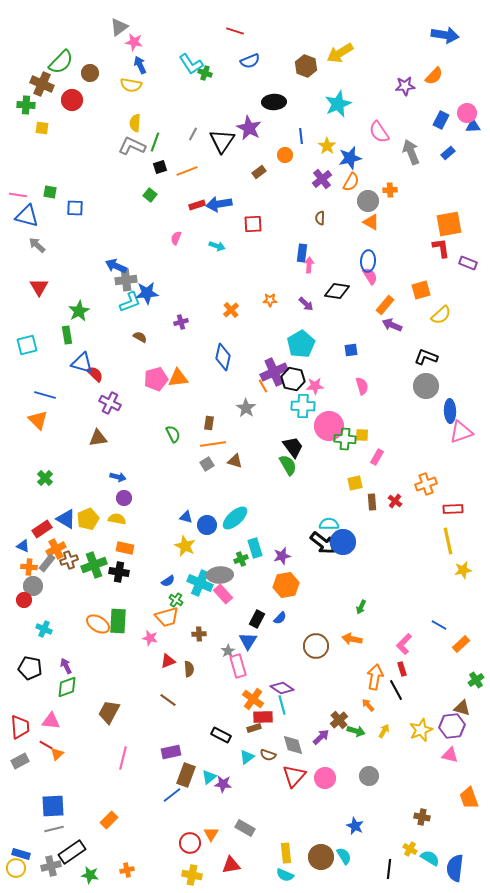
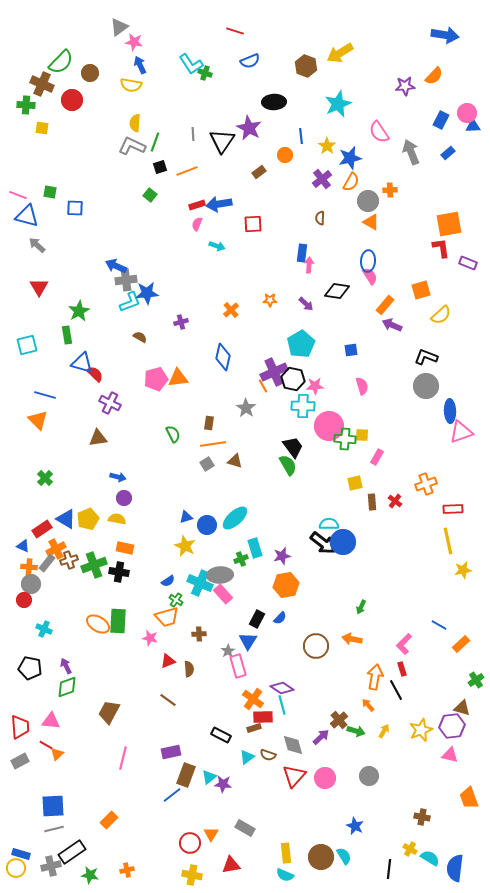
gray line at (193, 134): rotated 32 degrees counterclockwise
pink line at (18, 195): rotated 12 degrees clockwise
pink semicircle at (176, 238): moved 21 px right, 14 px up
blue triangle at (186, 517): rotated 32 degrees counterclockwise
gray circle at (33, 586): moved 2 px left, 2 px up
